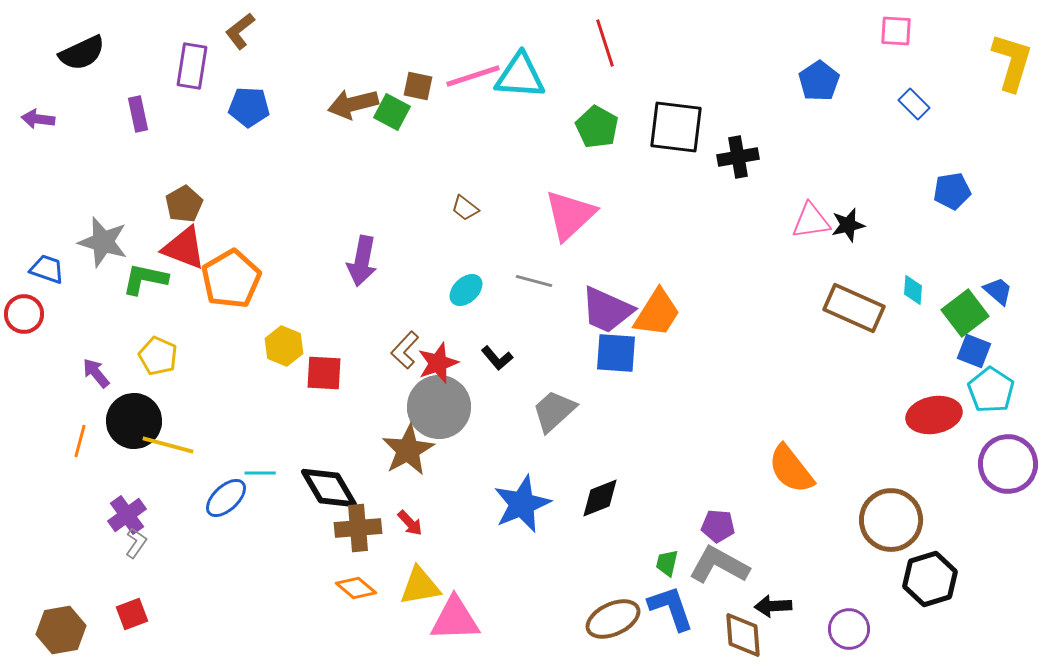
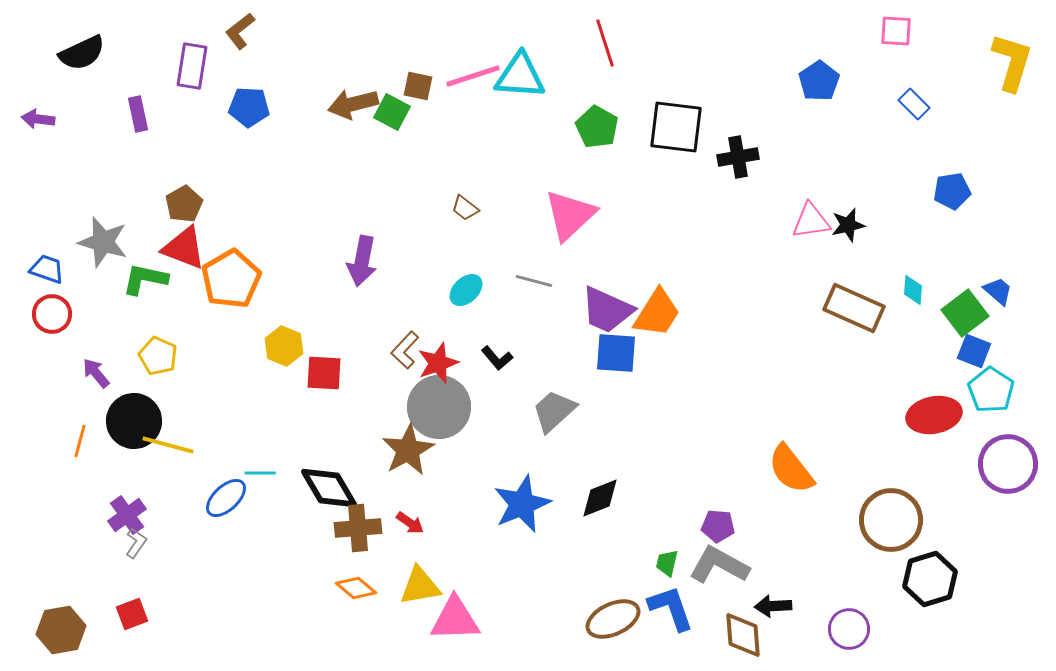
red circle at (24, 314): moved 28 px right
red arrow at (410, 523): rotated 12 degrees counterclockwise
